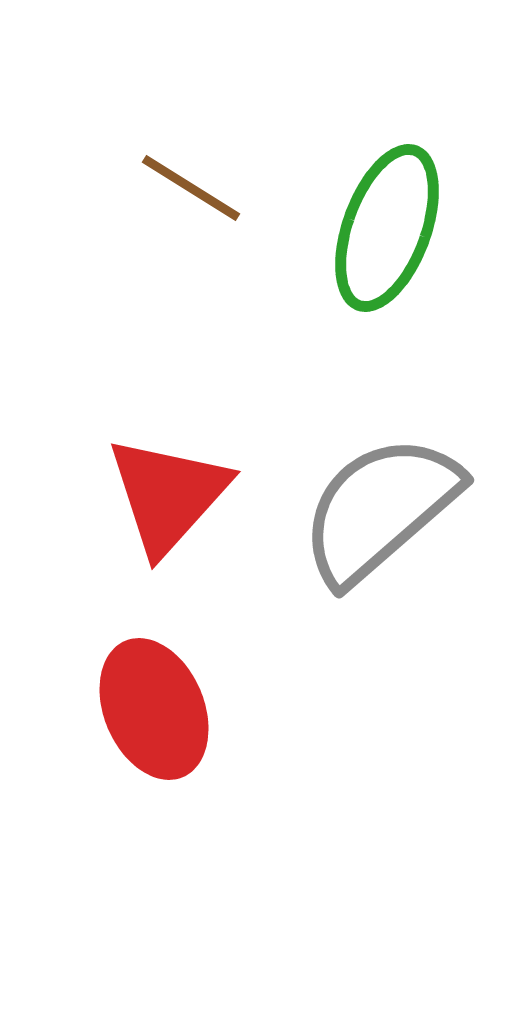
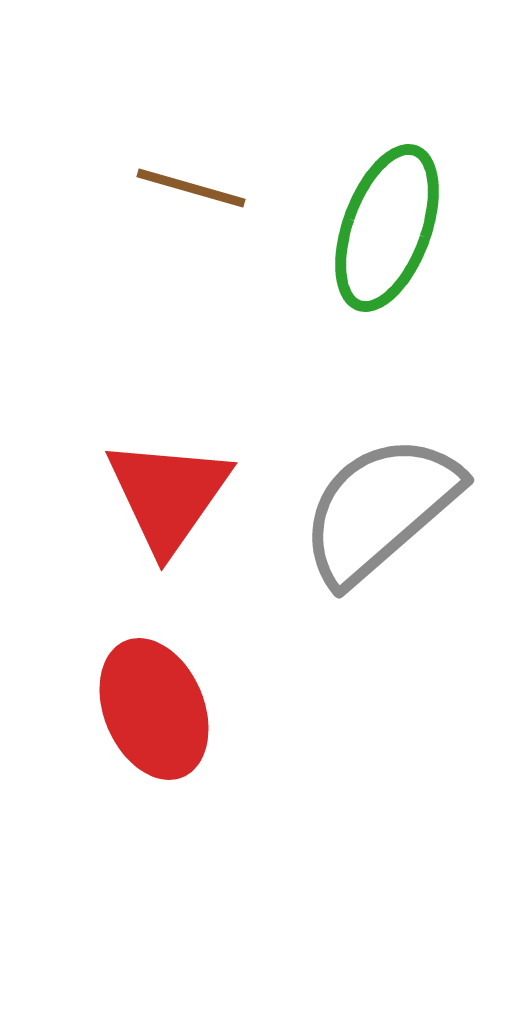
brown line: rotated 16 degrees counterclockwise
red triangle: rotated 7 degrees counterclockwise
